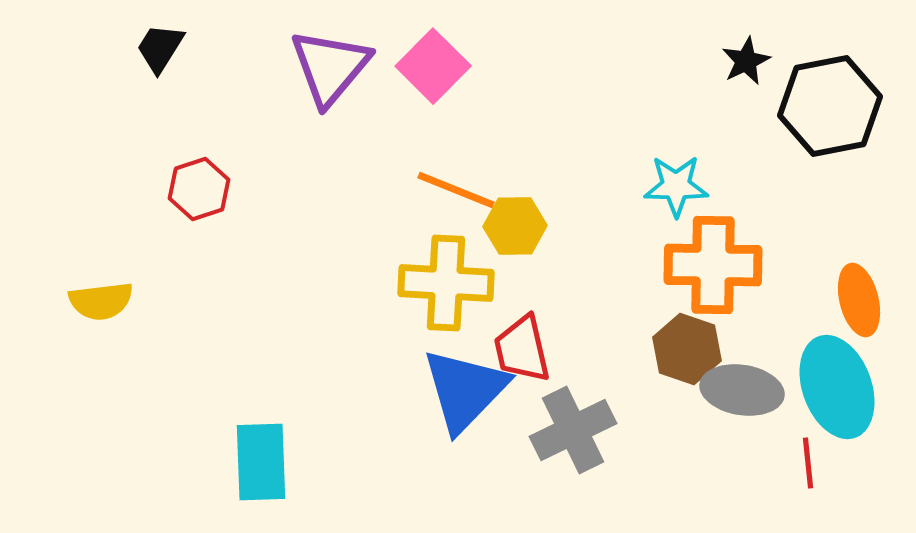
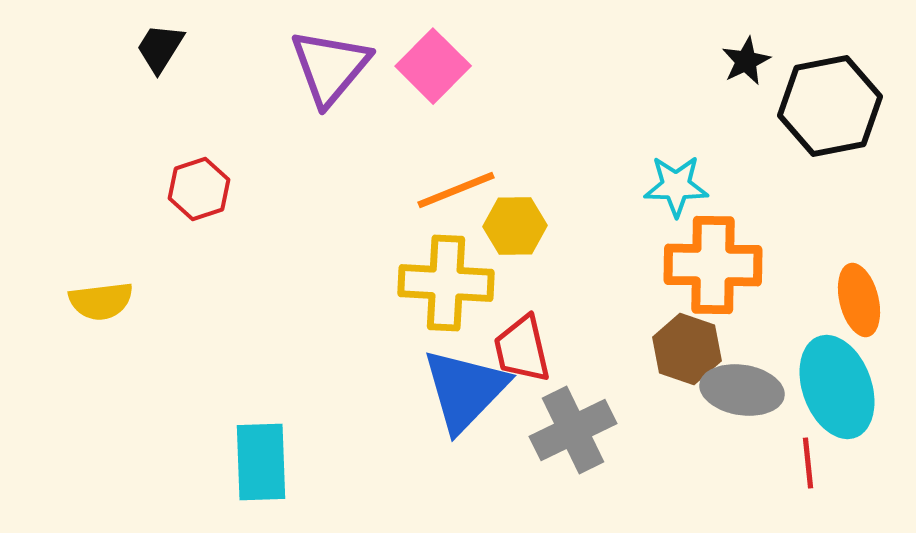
orange line: rotated 44 degrees counterclockwise
